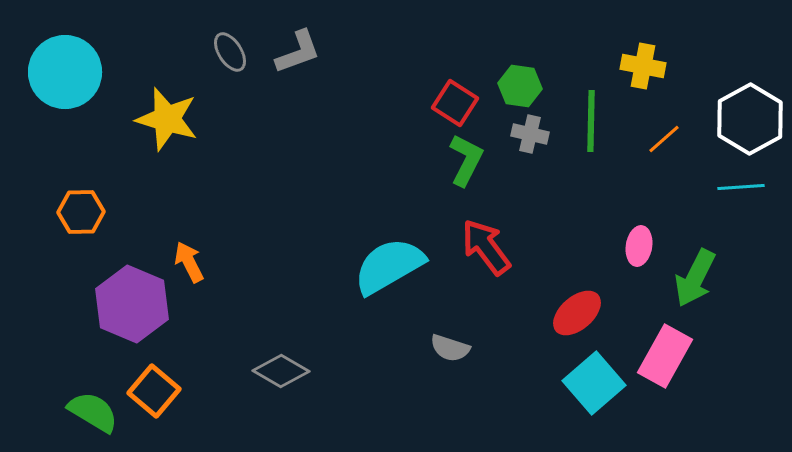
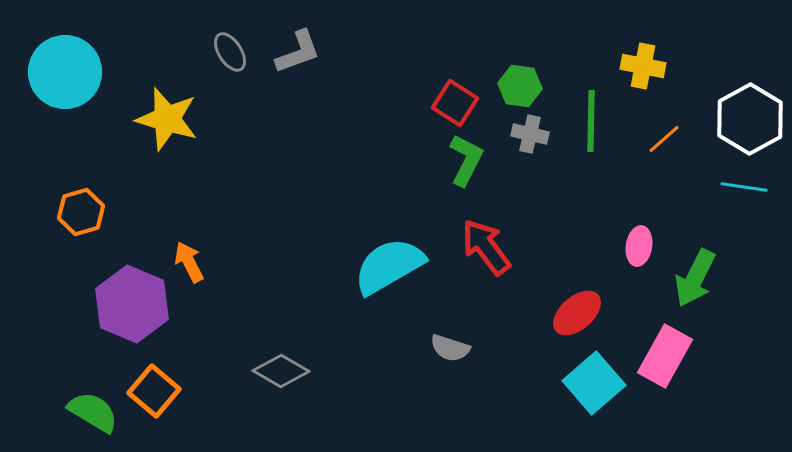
cyan line: moved 3 px right; rotated 12 degrees clockwise
orange hexagon: rotated 15 degrees counterclockwise
